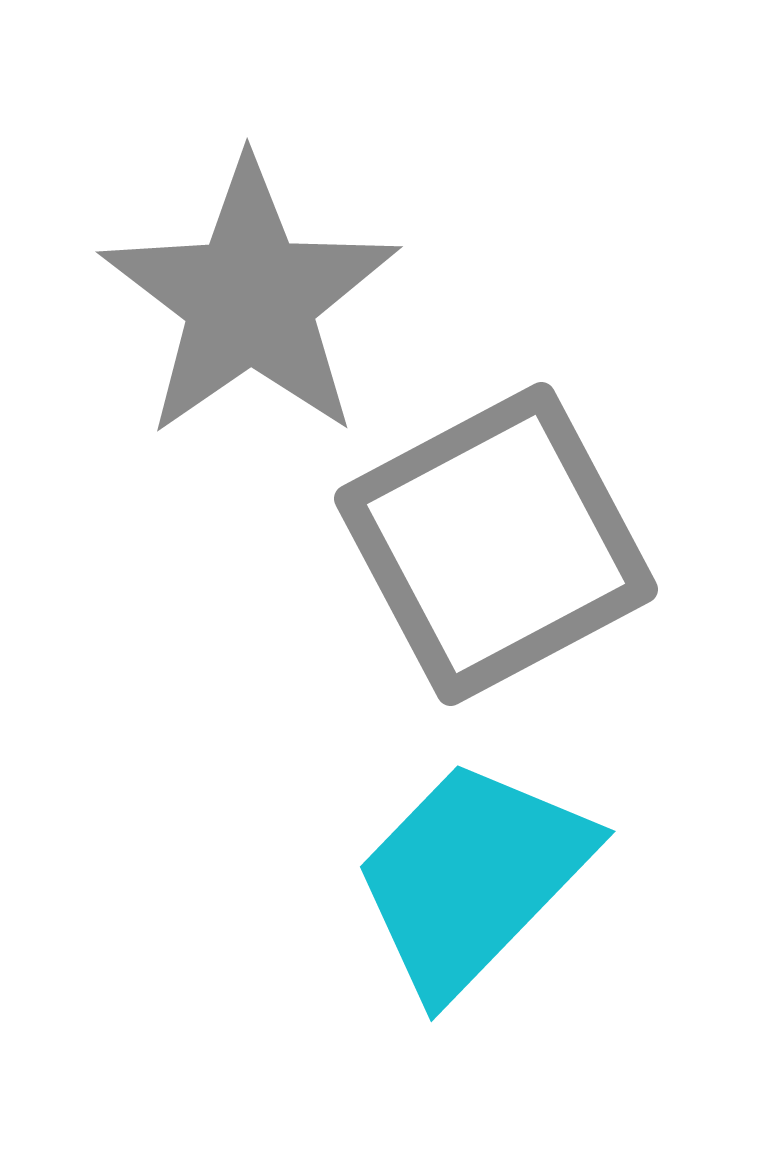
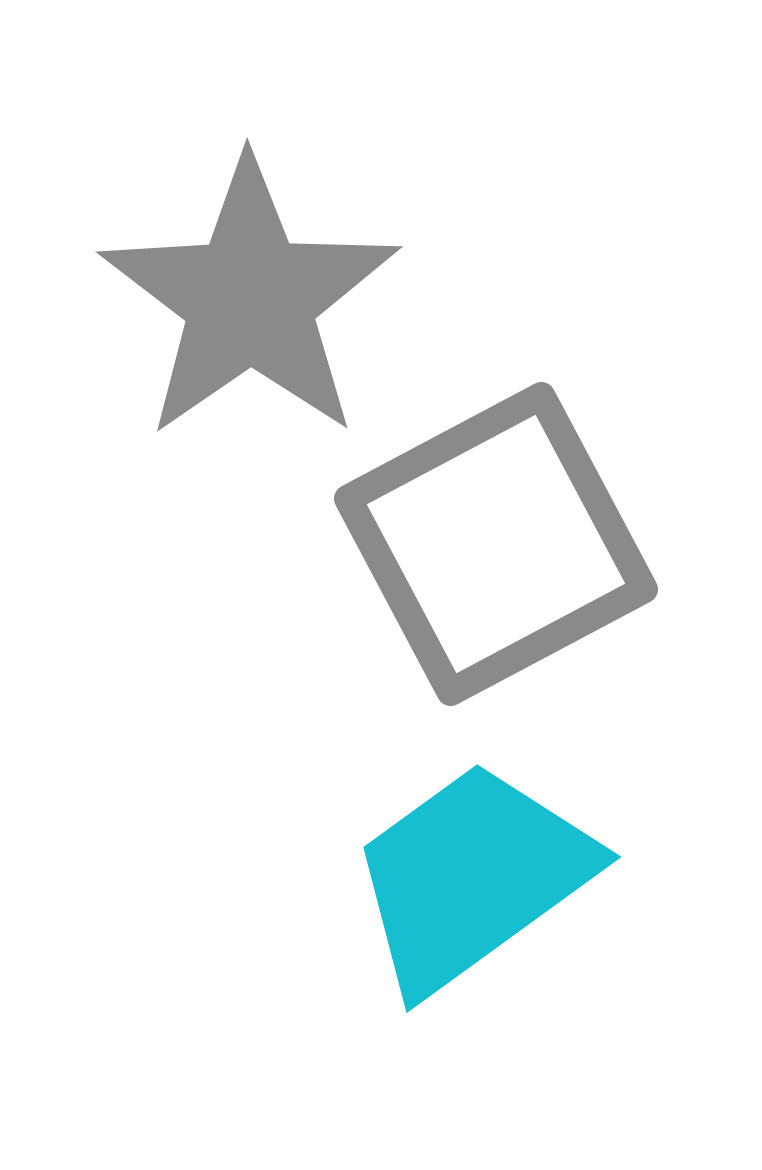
cyan trapezoid: rotated 10 degrees clockwise
